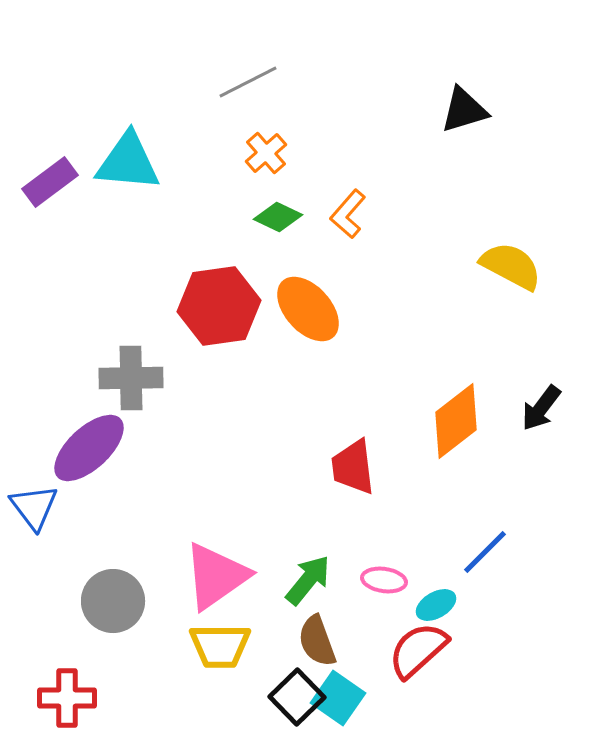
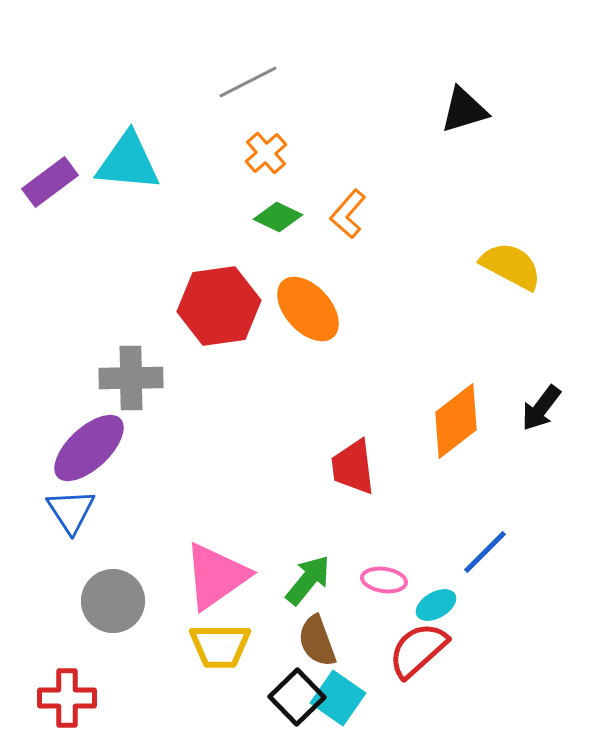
blue triangle: moved 37 px right, 4 px down; rotated 4 degrees clockwise
